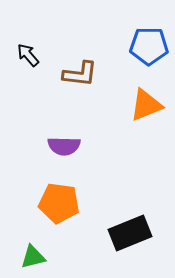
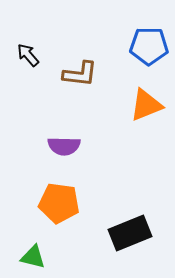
green triangle: rotated 28 degrees clockwise
